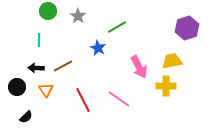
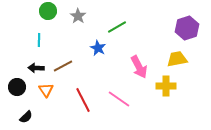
yellow trapezoid: moved 5 px right, 2 px up
